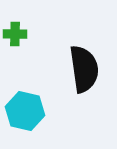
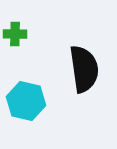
cyan hexagon: moved 1 px right, 10 px up
